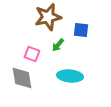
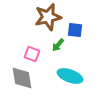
blue square: moved 6 px left
cyan ellipse: rotated 15 degrees clockwise
